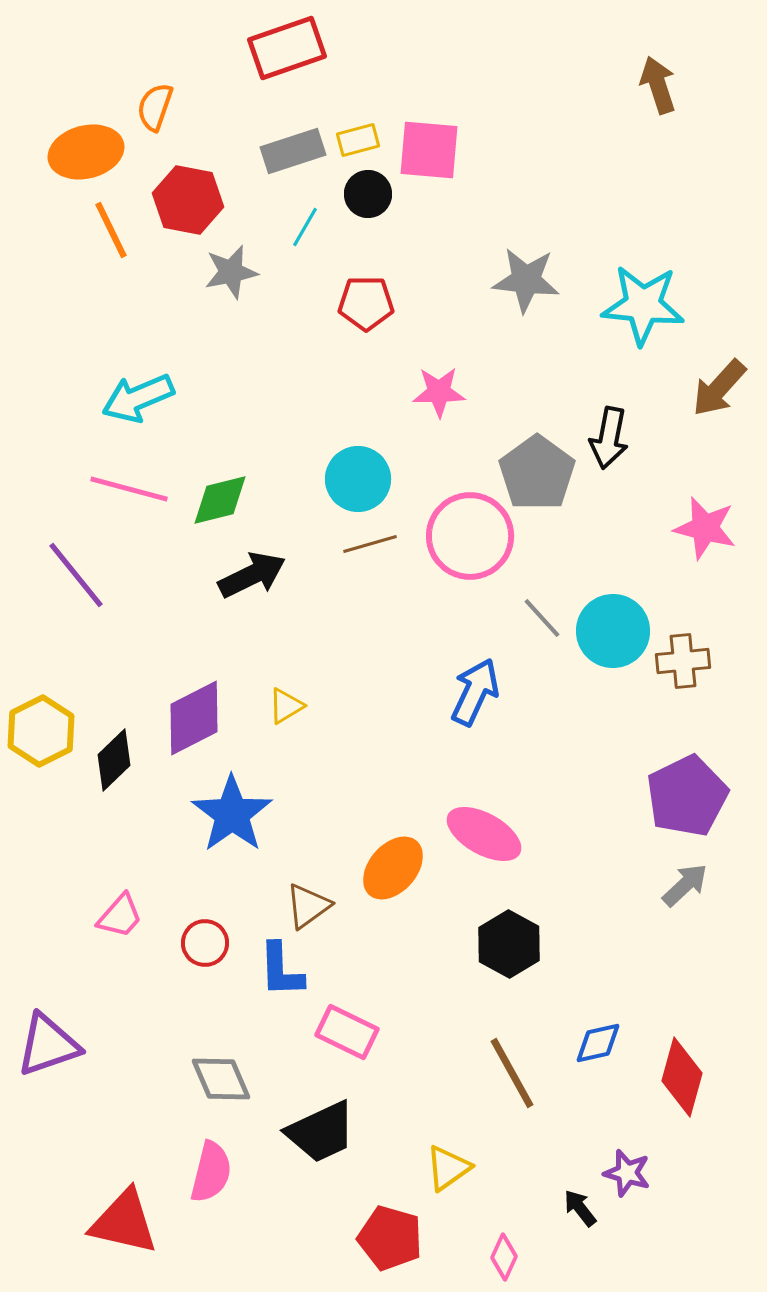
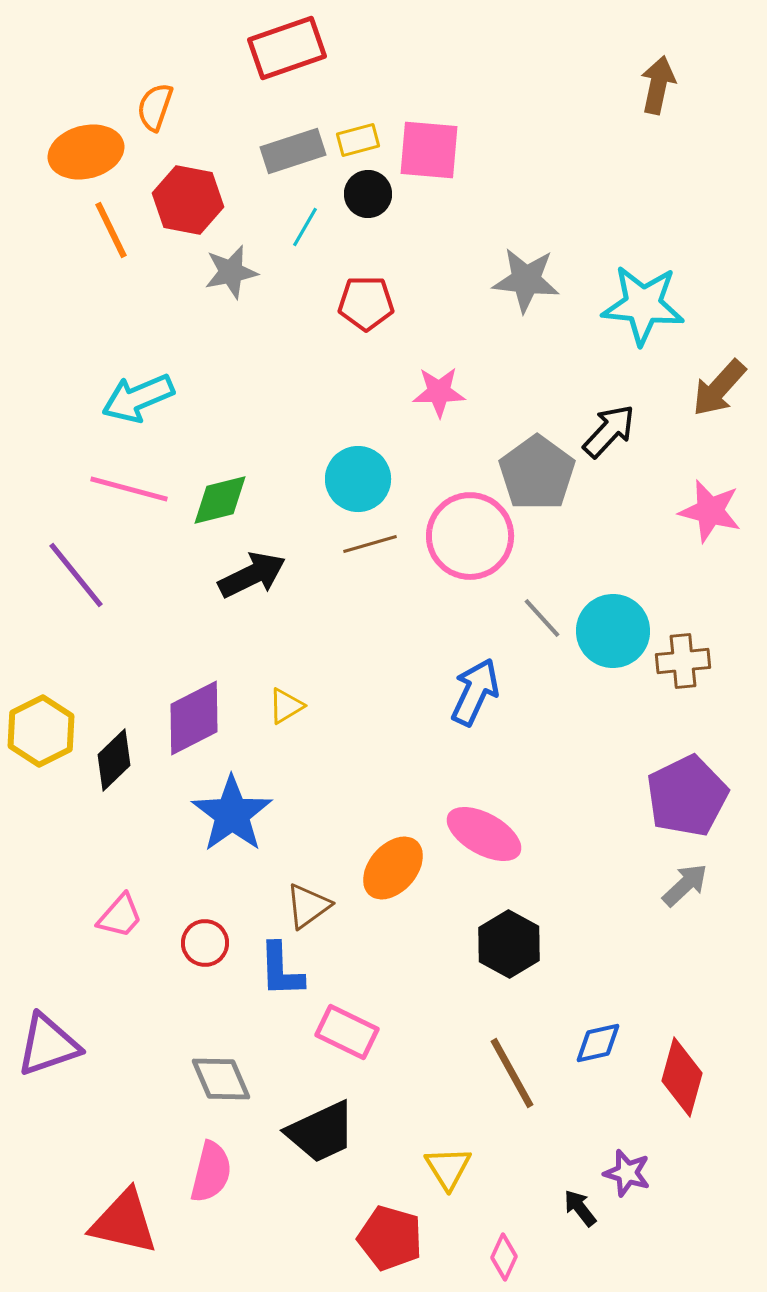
brown arrow at (658, 85): rotated 30 degrees clockwise
black arrow at (609, 438): moved 7 px up; rotated 148 degrees counterclockwise
pink star at (705, 528): moved 5 px right, 17 px up
yellow triangle at (448, 1168): rotated 27 degrees counterclockwise
